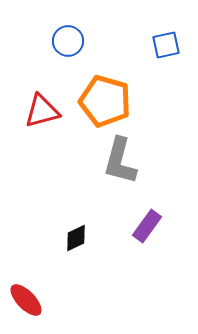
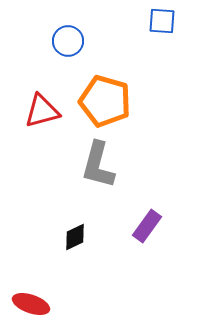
blue square: moved 4 px left, 24 px up; rotated 16 degrees clockwise
gray L-shape: moved 22 px left, 4 px down
black diamond: moved 1 px left, 1 px up
red ellipse: moved 5 px right, 4 px down; rotated 27 degrees counterclockwise
